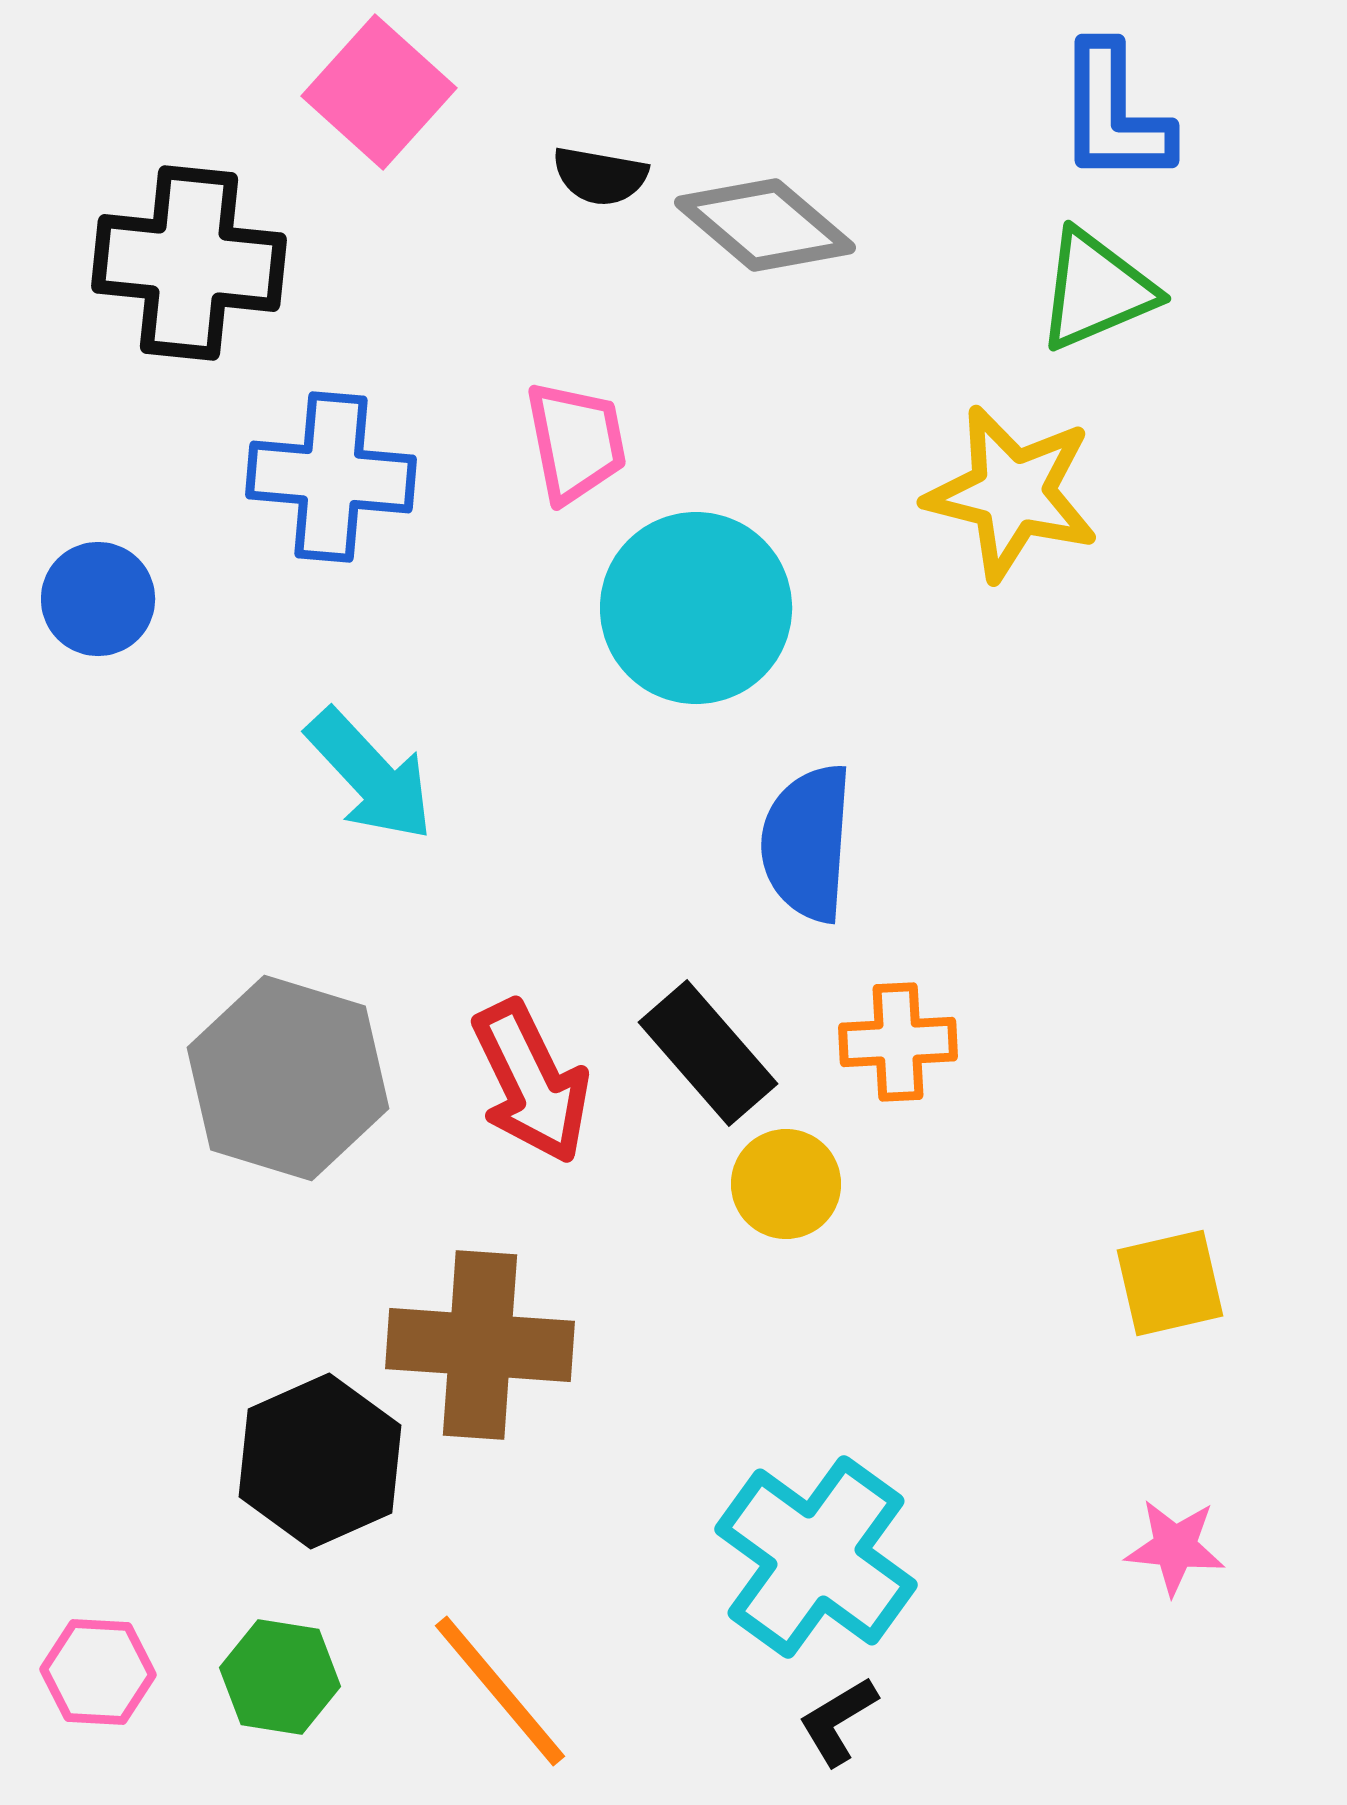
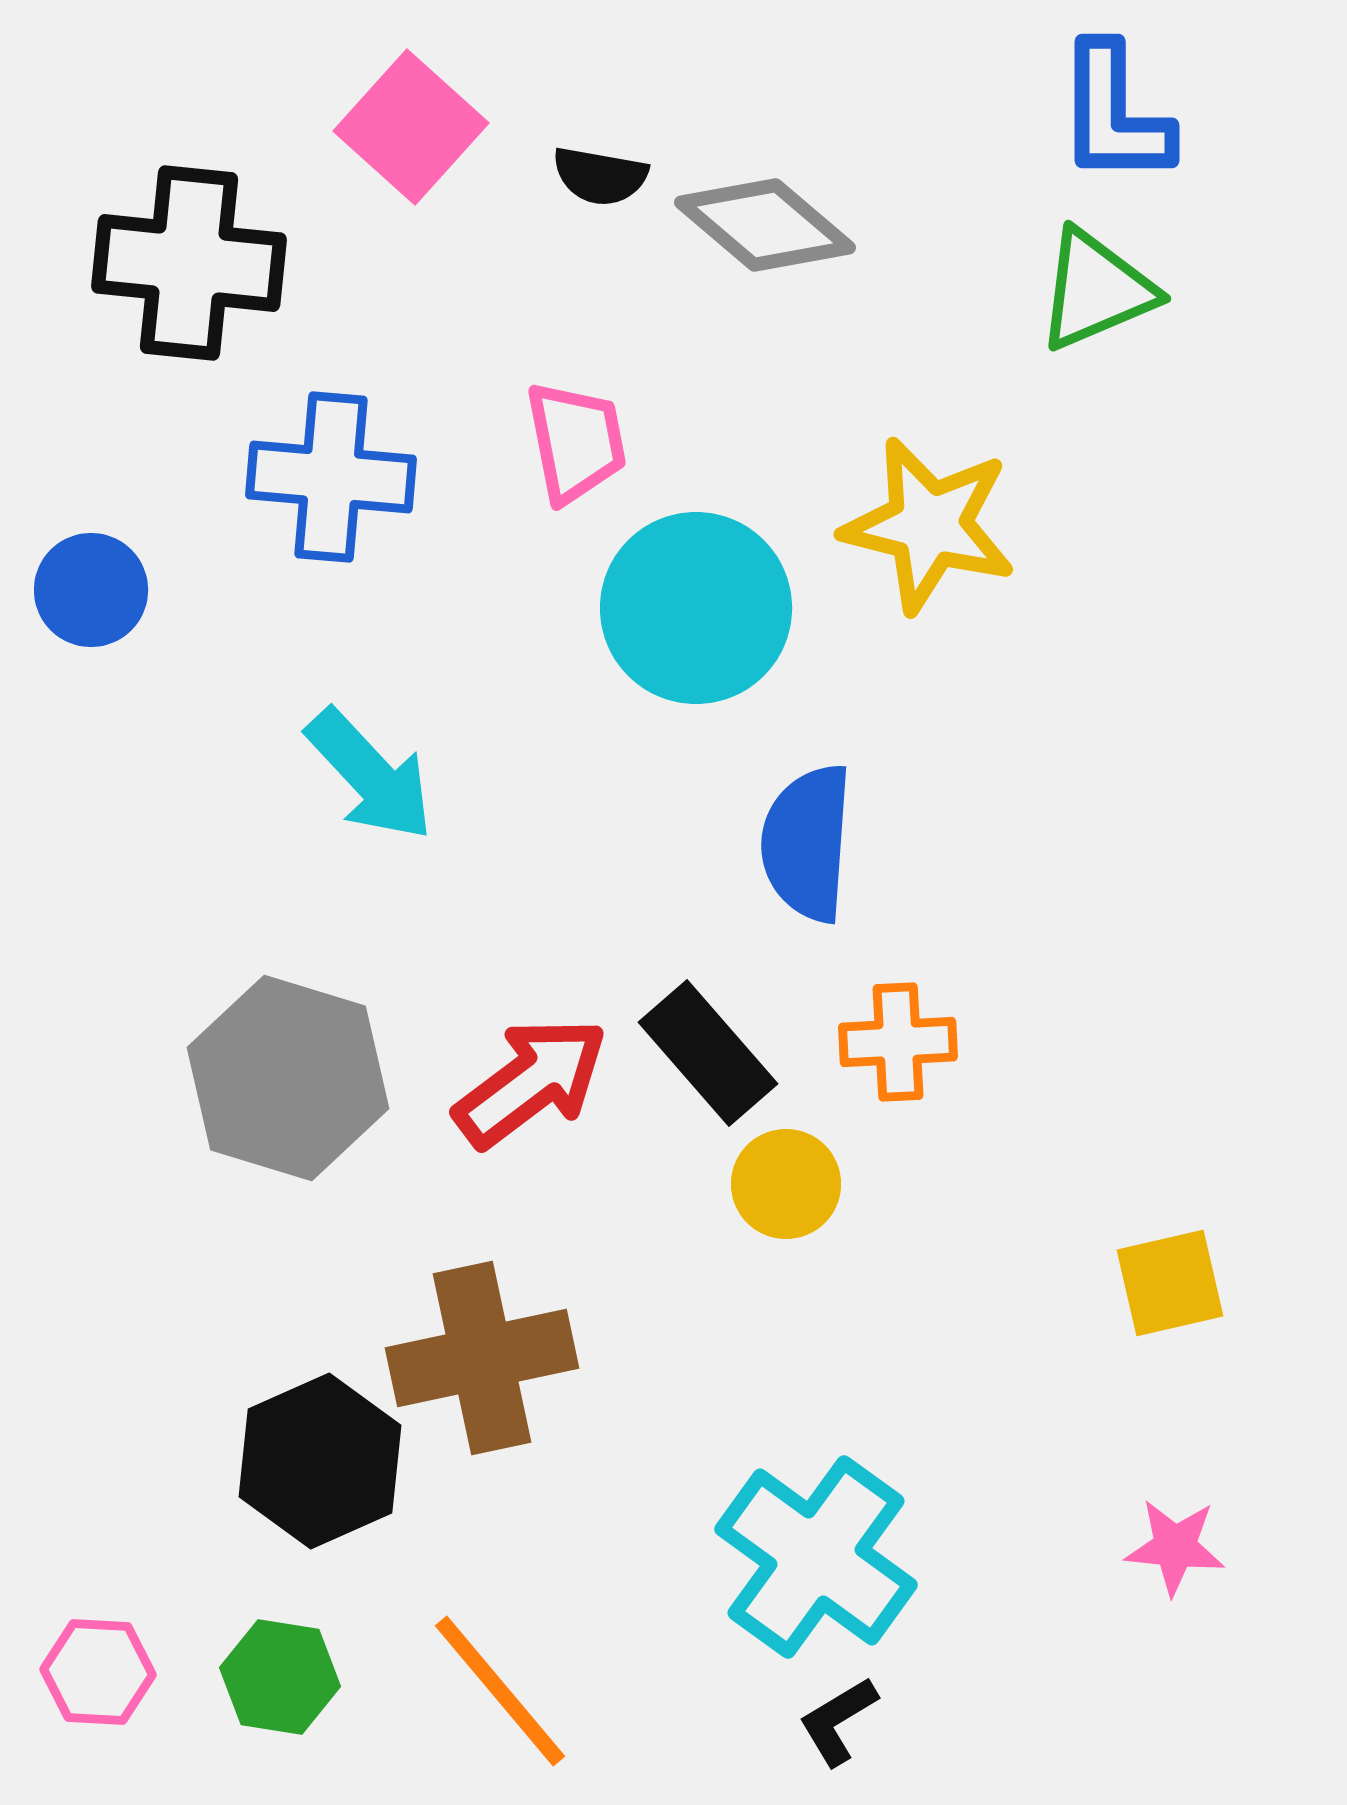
pink square: moved 32 px right, 35 px down
yellow star: moved 83 px left, 32 px down
blue circle: moved 7 px left, 9 px up
red arrow: rotated 101 degrees counterclockwise
brown cross: moved 2 px right, 13 px down; rotated 16 degrees counterclockwise
